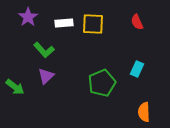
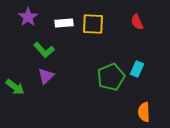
green pentagon: moved 9 px right, 6 px up
